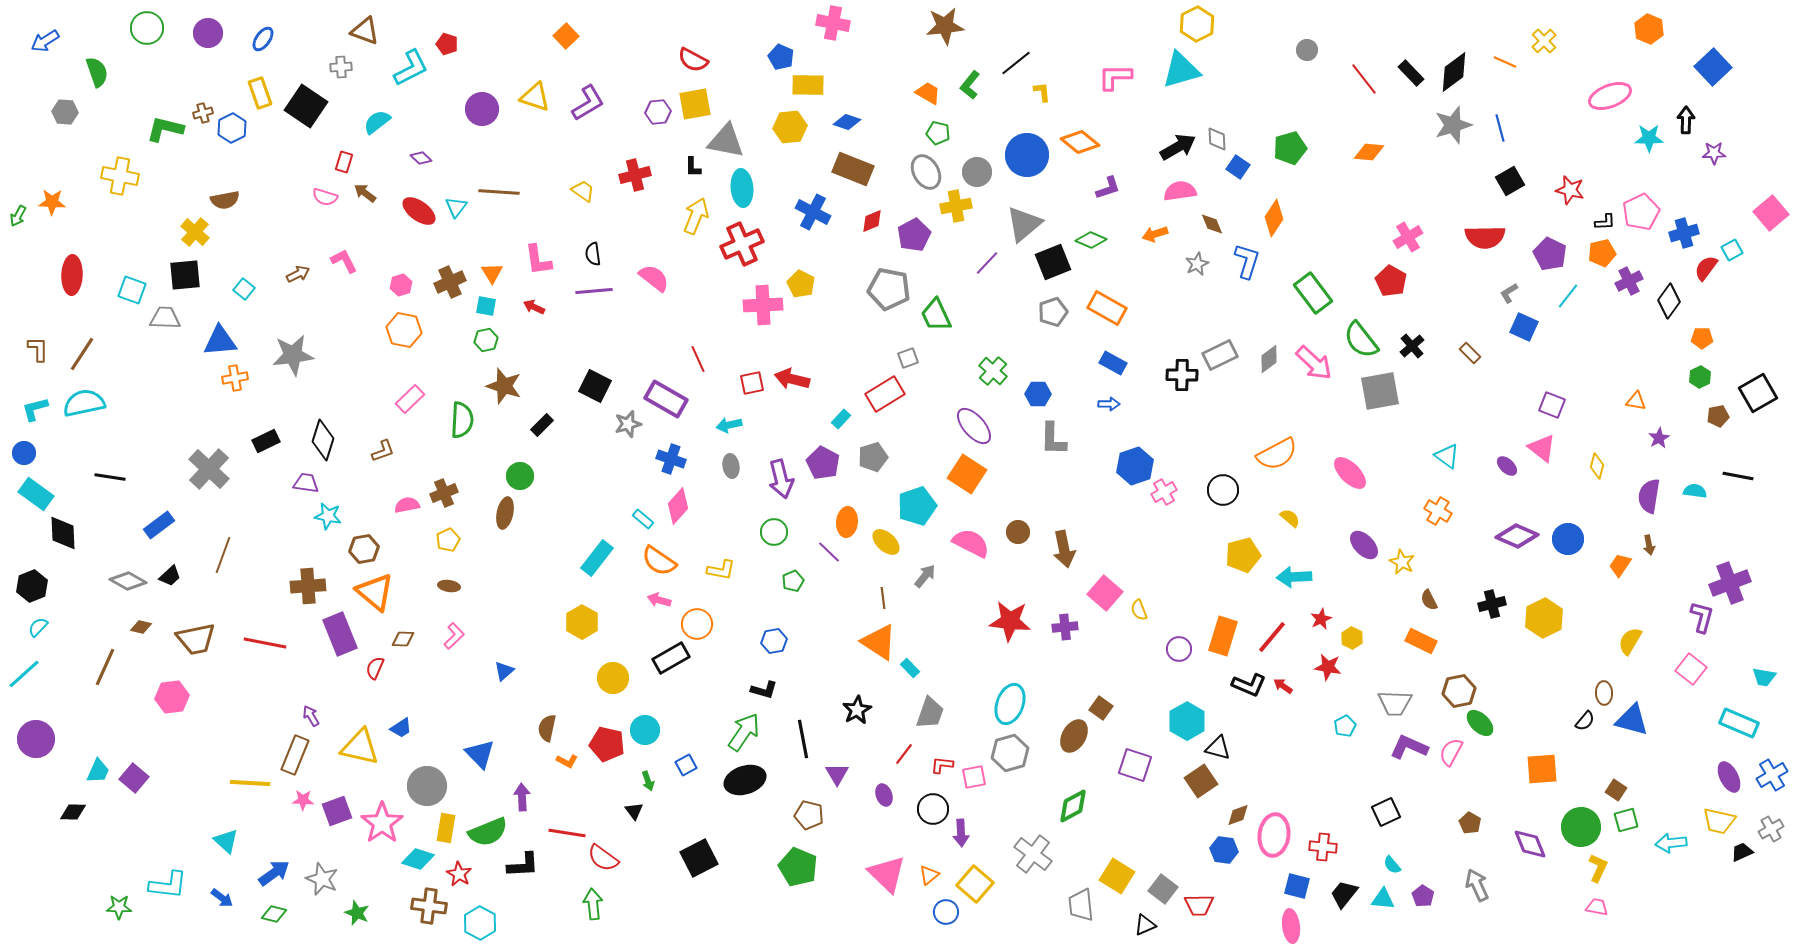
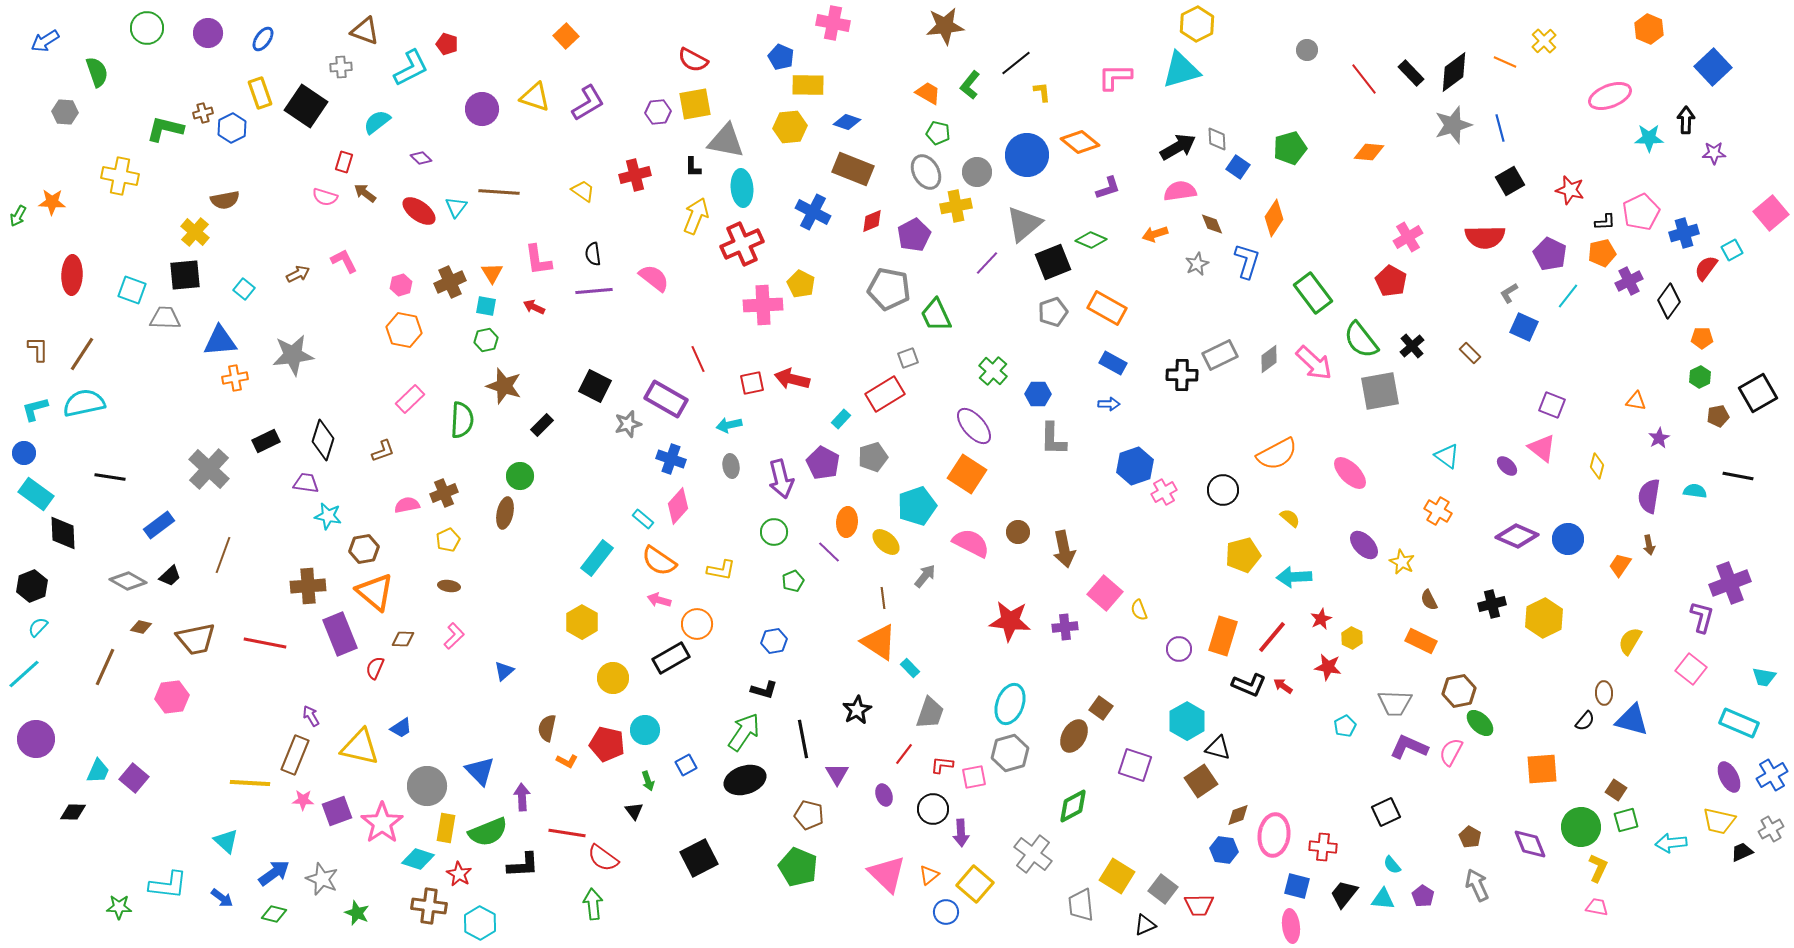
blue triangle at (480, 754): moved 17 px down
brown pentagon at (1470, 823): moved 14 px down
